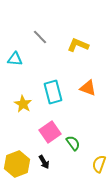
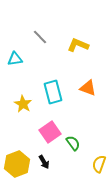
cyan triangle: rotated 14 degrees counterclockwise
